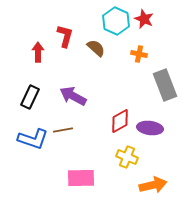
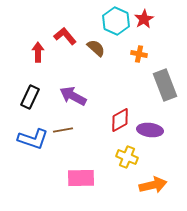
red star: rotated 18 degrees clockwise
red L-shape: rotated 55 degrees counterclockwise
red diamond: moved 1 px up
purple ellipse: moved 2 px down
